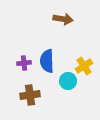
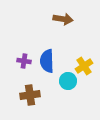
purple cross: moved 2 px up; rotated 16 degrees clockwise
